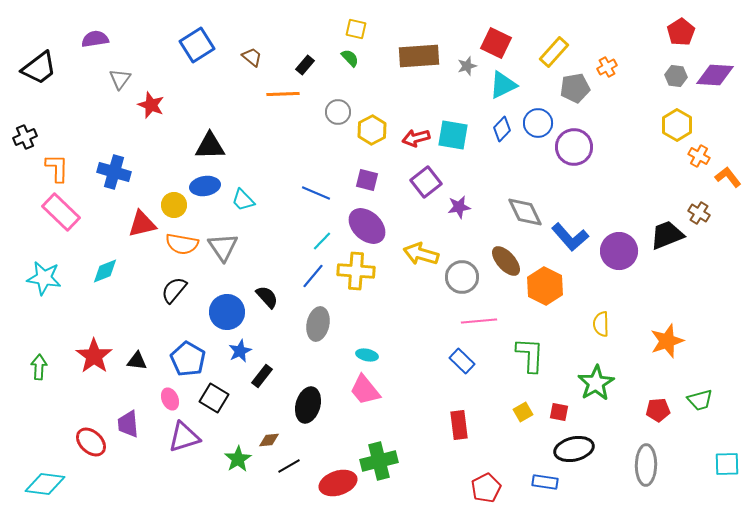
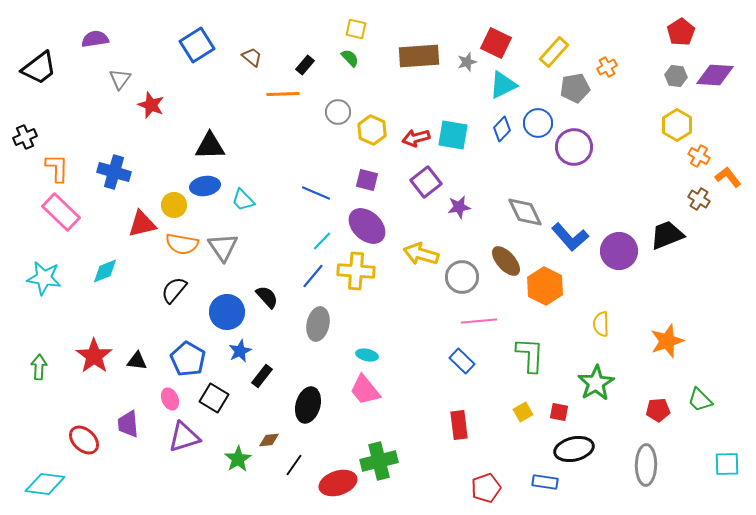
gray star at (467, 66): moved 4 px up
yellow hexagon at (372, 130): rotated 8 degrees counterclockwise
brown cross at (699, 213): moved 14 px up
green trapezoid at (700, 400): rotated 60 degrees clockwise
red ellipse at (91, 442): moved 7 px left, 2 px up
black line at (289, 466): moved 5 px right, 1 px up; rotated 25 degrees counterclockwise
red pentagon at (486, 488): rotated 8 degrees clockwise
